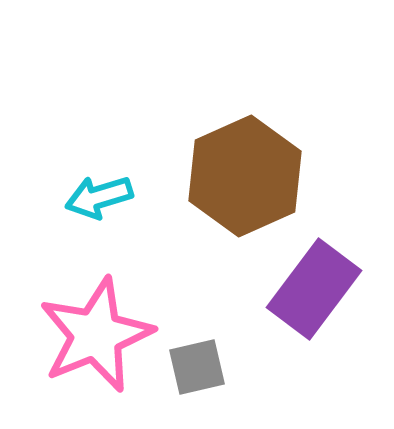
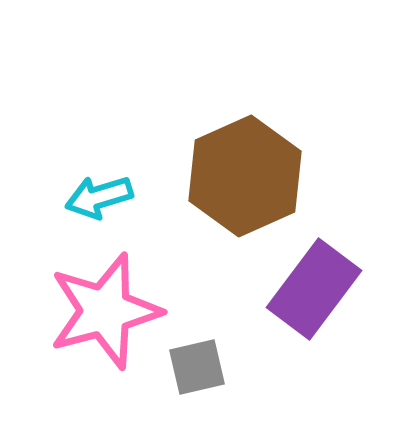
pink star: moved 9 px right, 24 px up; rotated 7 degrees clockwise
